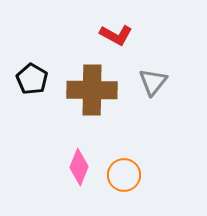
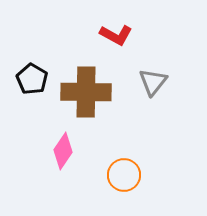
brown cross: moved 6 px left, 2 px down
pink diamond: moved 16 px left, 16 px up; rotated 12 degrees clockwise
